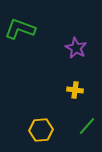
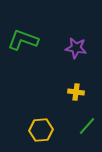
green L-shape: moved 3 px right, 11 px down
purple star: rotated 20 degrees counterclockwise
yellow cross: moved 1 px right, 2 px down
